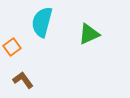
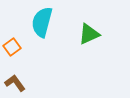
brown L-shape: moved 8 px left, 3 px down
